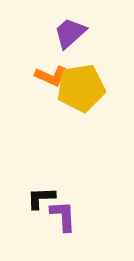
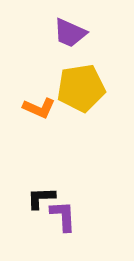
purple trapezoid: rotated 114 degrees counterclockwise
orange L-shape: moved 12 px left, 32 px down
